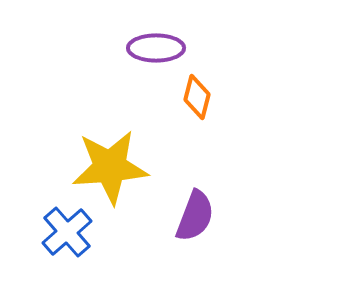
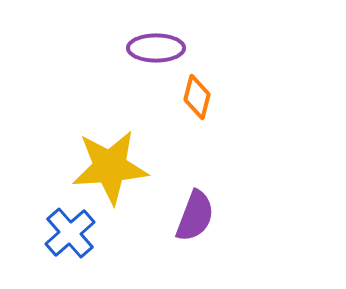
blue cross: moved 3 px right, 1 px down
